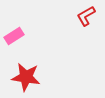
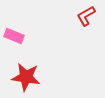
pink rectangle: rotated 54 degrees clockwise
